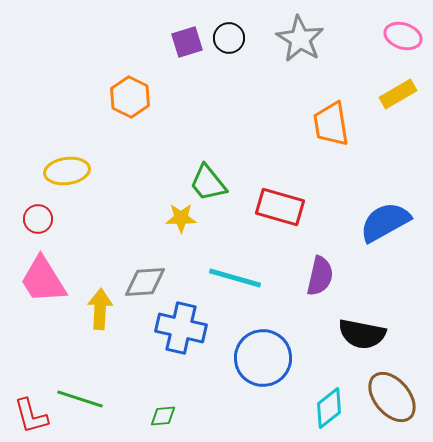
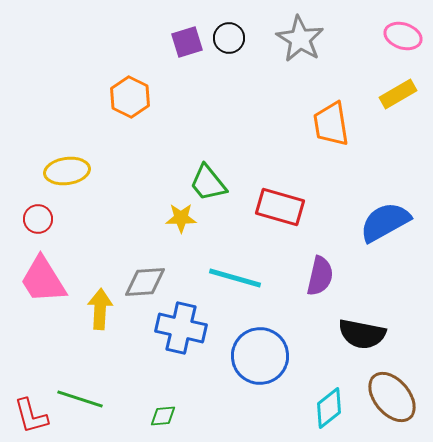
blue circle: moved 3 px left, 2 px up
